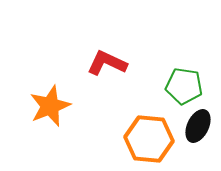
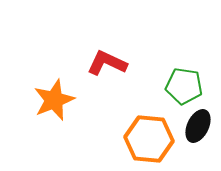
orange star: moved 4 px right, 6 px up
